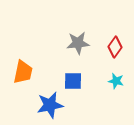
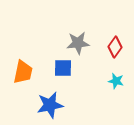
blue square: moved 10 px left, 13 px up
